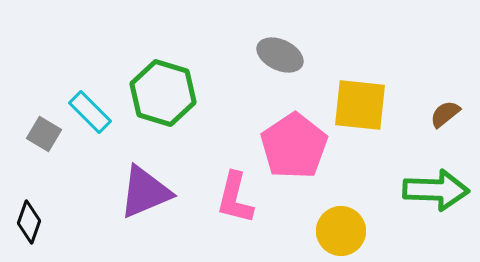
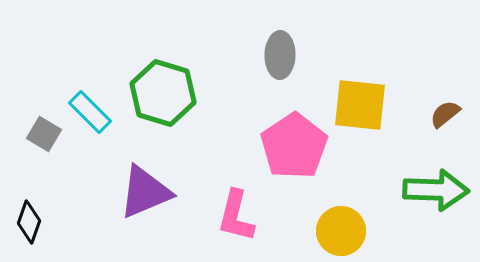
gray ellipse: rotated 66 degrees clockwise
pink L-shape: moved 1 px right, 18 px down
